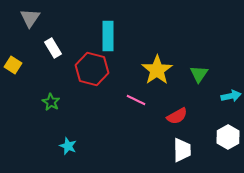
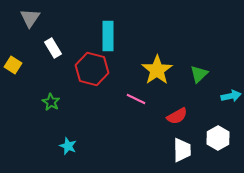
green triangle: rotated 12 degrees clockwise
pink line: moved 1 px up
white hexagon: moved 10 px left, 1 px down
